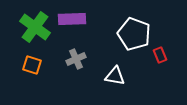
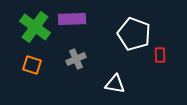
red rectangle: rotated 21 degrees clockwise
white triangle: moved 8 px down
